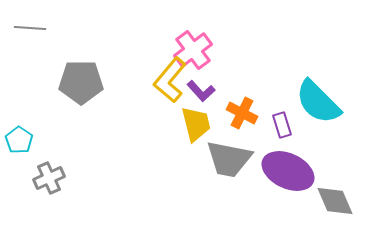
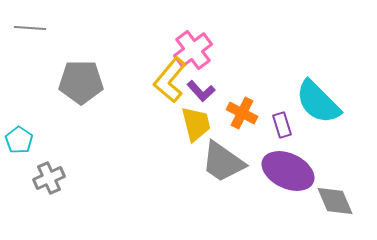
gray trapezoid: moved 6 px left, 3 px down; rotated 24 degrees clockwise
